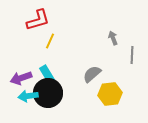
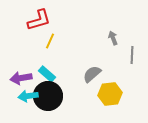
red L-shape: moved 1 px right
cyan rectangle: rotated 18 degrees counterclockwise
purple arrow: rotated 10 degrees clockwise
black circle: moved 3 px down
